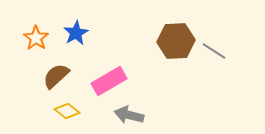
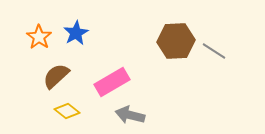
orange star: moved 3 px right, 1 px up
pink rectangle: moved 3 px right, 1 px down
gray arrow: moved 1 px right
